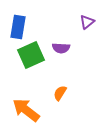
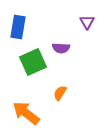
purple triangle: rotated 21 degrees counterclockwise
green square: moved 2 px right, 7 px down
orange arrow: moved 3 px down
